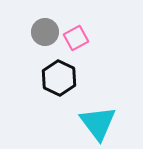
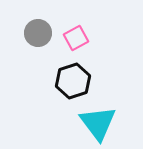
gray circle: moved 7 px left, 1 px down
black hexagon: moved 14 px right, 3 px down; rotated 16 degrees clockwise
